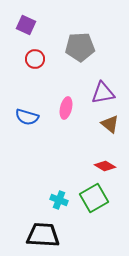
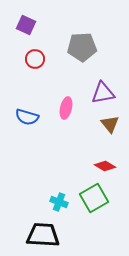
gray pentagon: moved 2 px right
brown triangle: rotated 12 degrees clockwise
cyan cross: moved 2 px down
